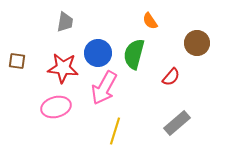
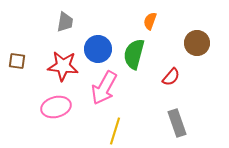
orange semicircle: rotated 54 degrees clockwise
blue circle: moved 4 px up
red star: moved 2 px up
gray rectangle: rotated 68 degrees counterclockwise
